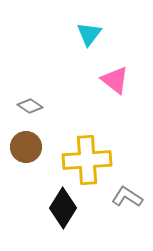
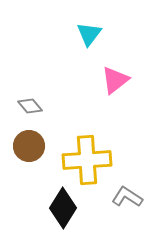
pink triangle: rotated 44 degrees clockwise
gray diamond: rotated 15 degrees clockwise
brown circle: moved 3 px right, 1 px up
